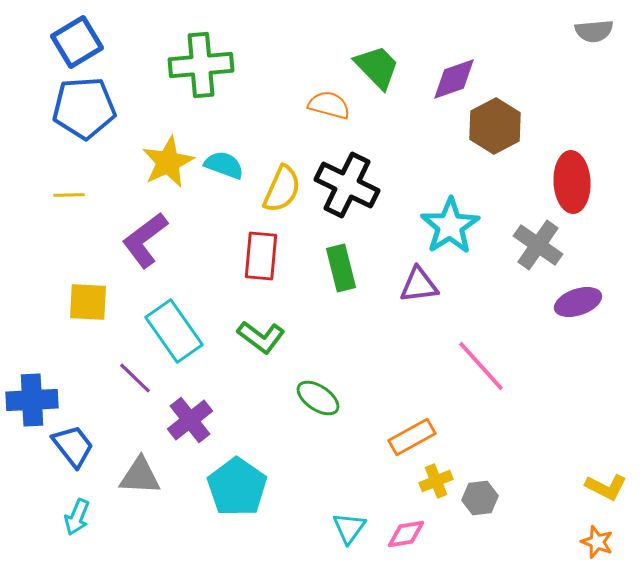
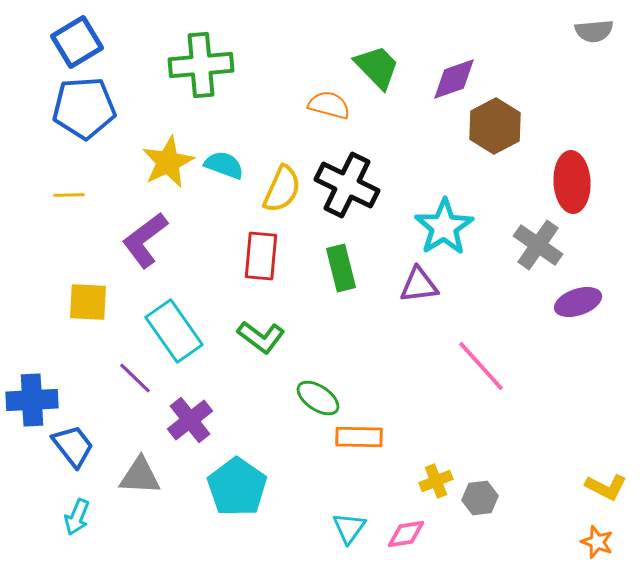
cyan star: moved 6 px left, 1 px down
orange rectangle: moved 53 px left; rotated 30 degrees clockwise
